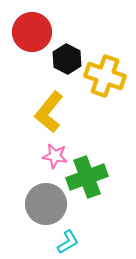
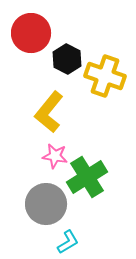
red circle: moved 1 px left, 1 px down
green cross: rotated 12 degrees counterclockwise
